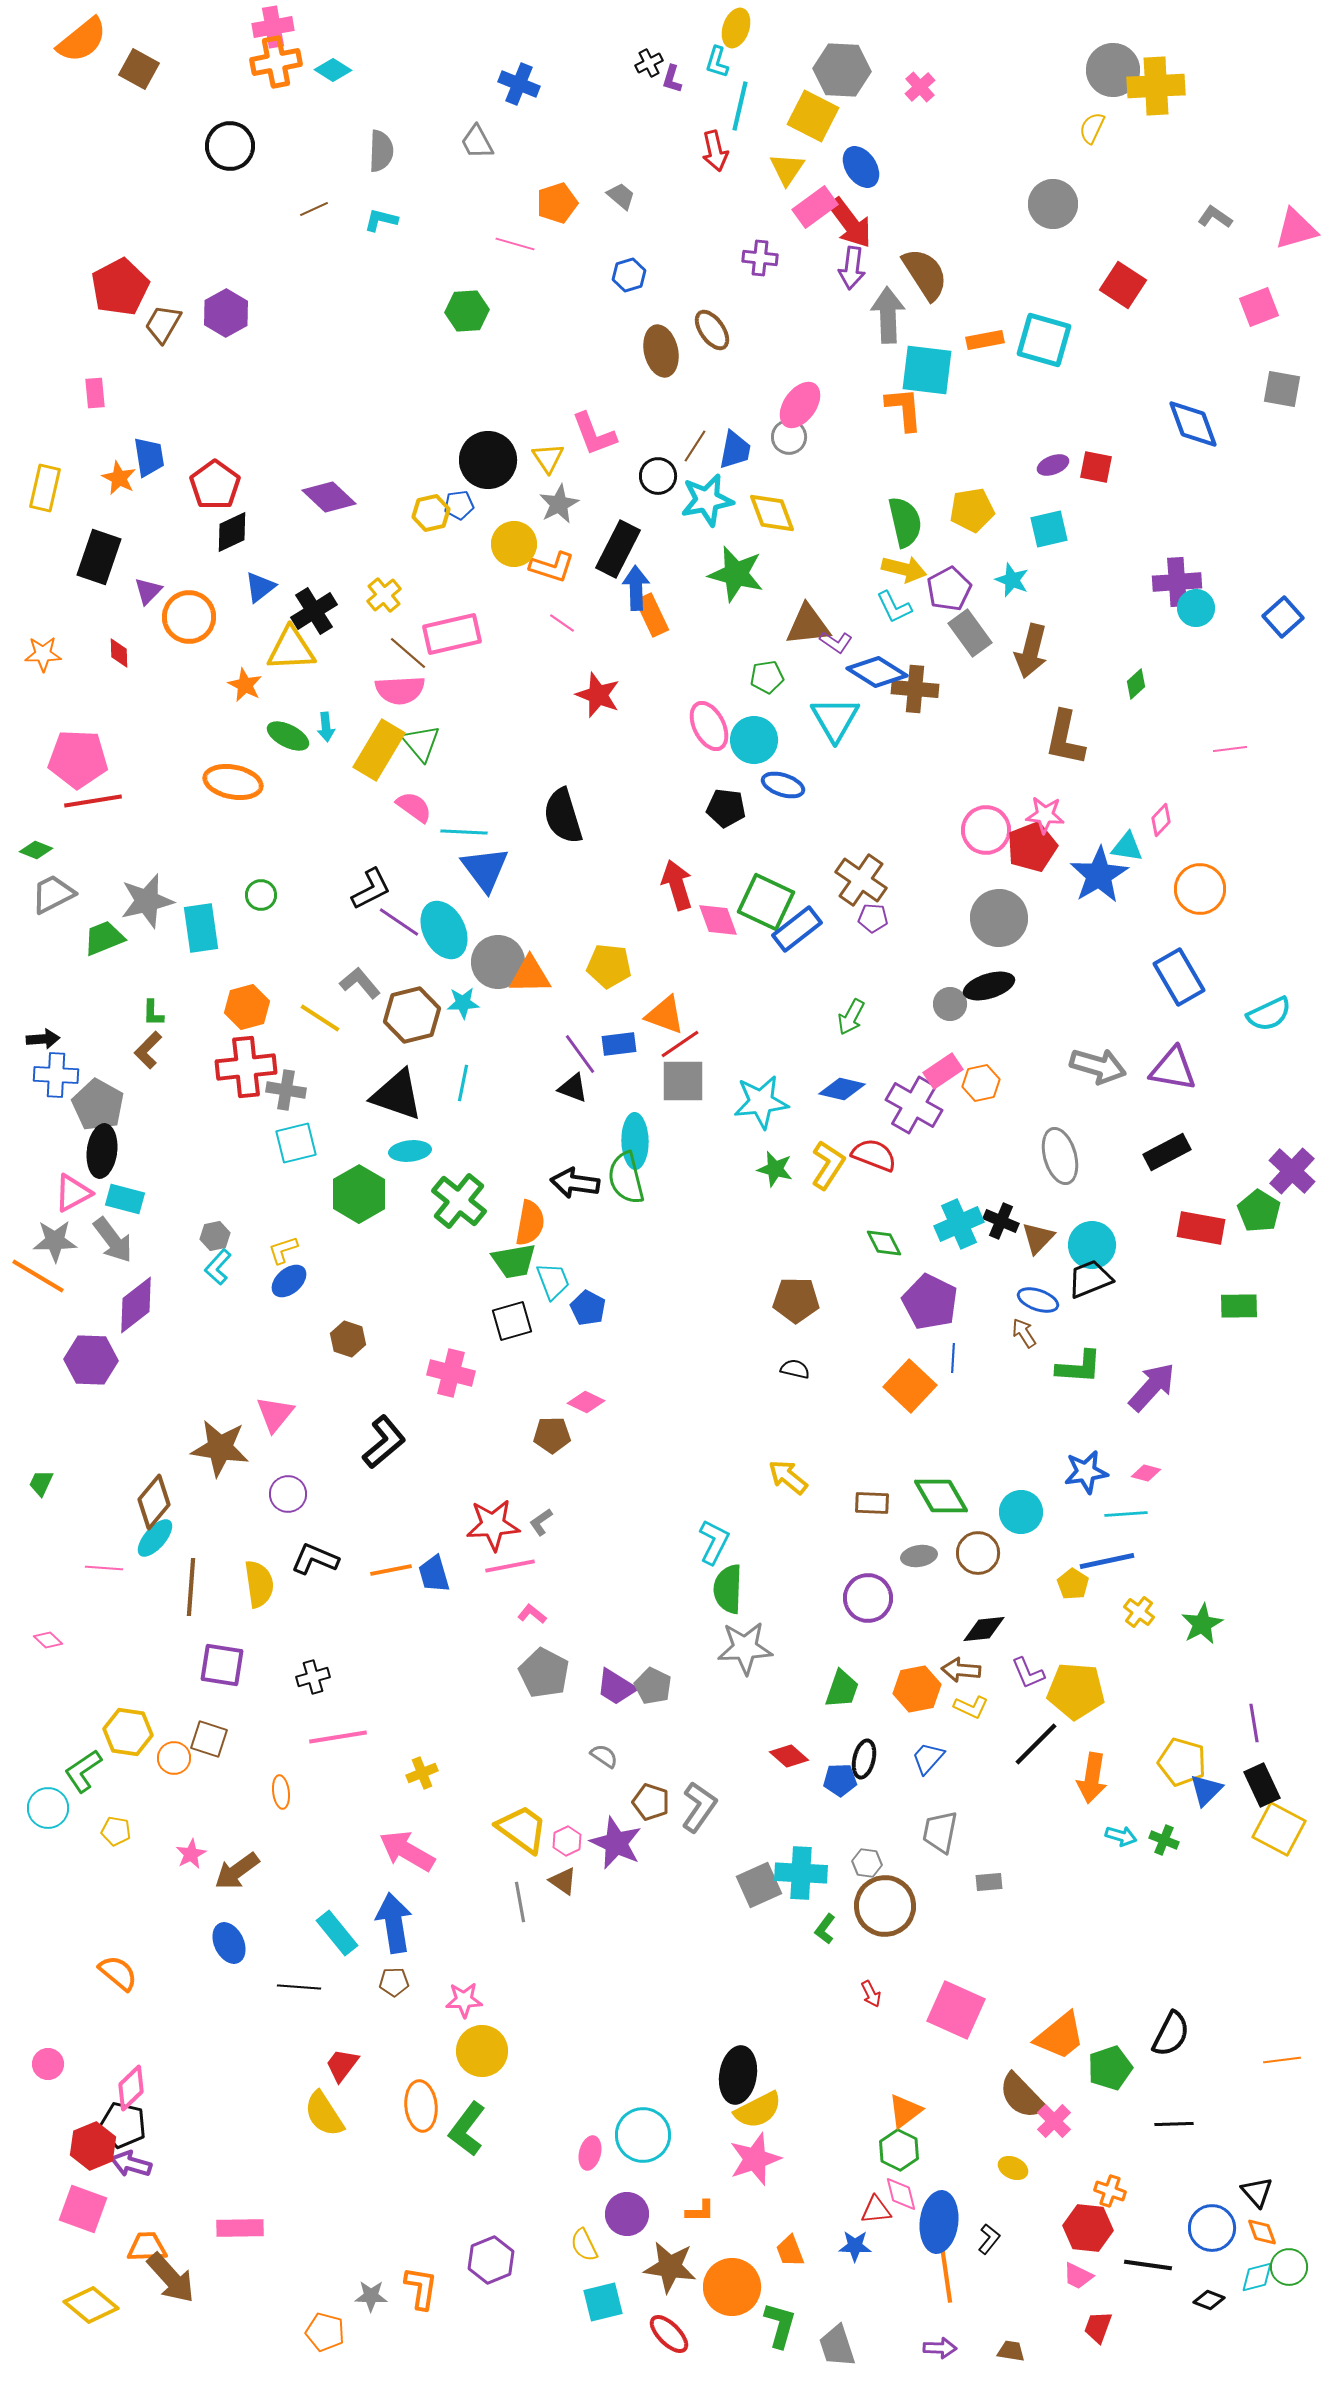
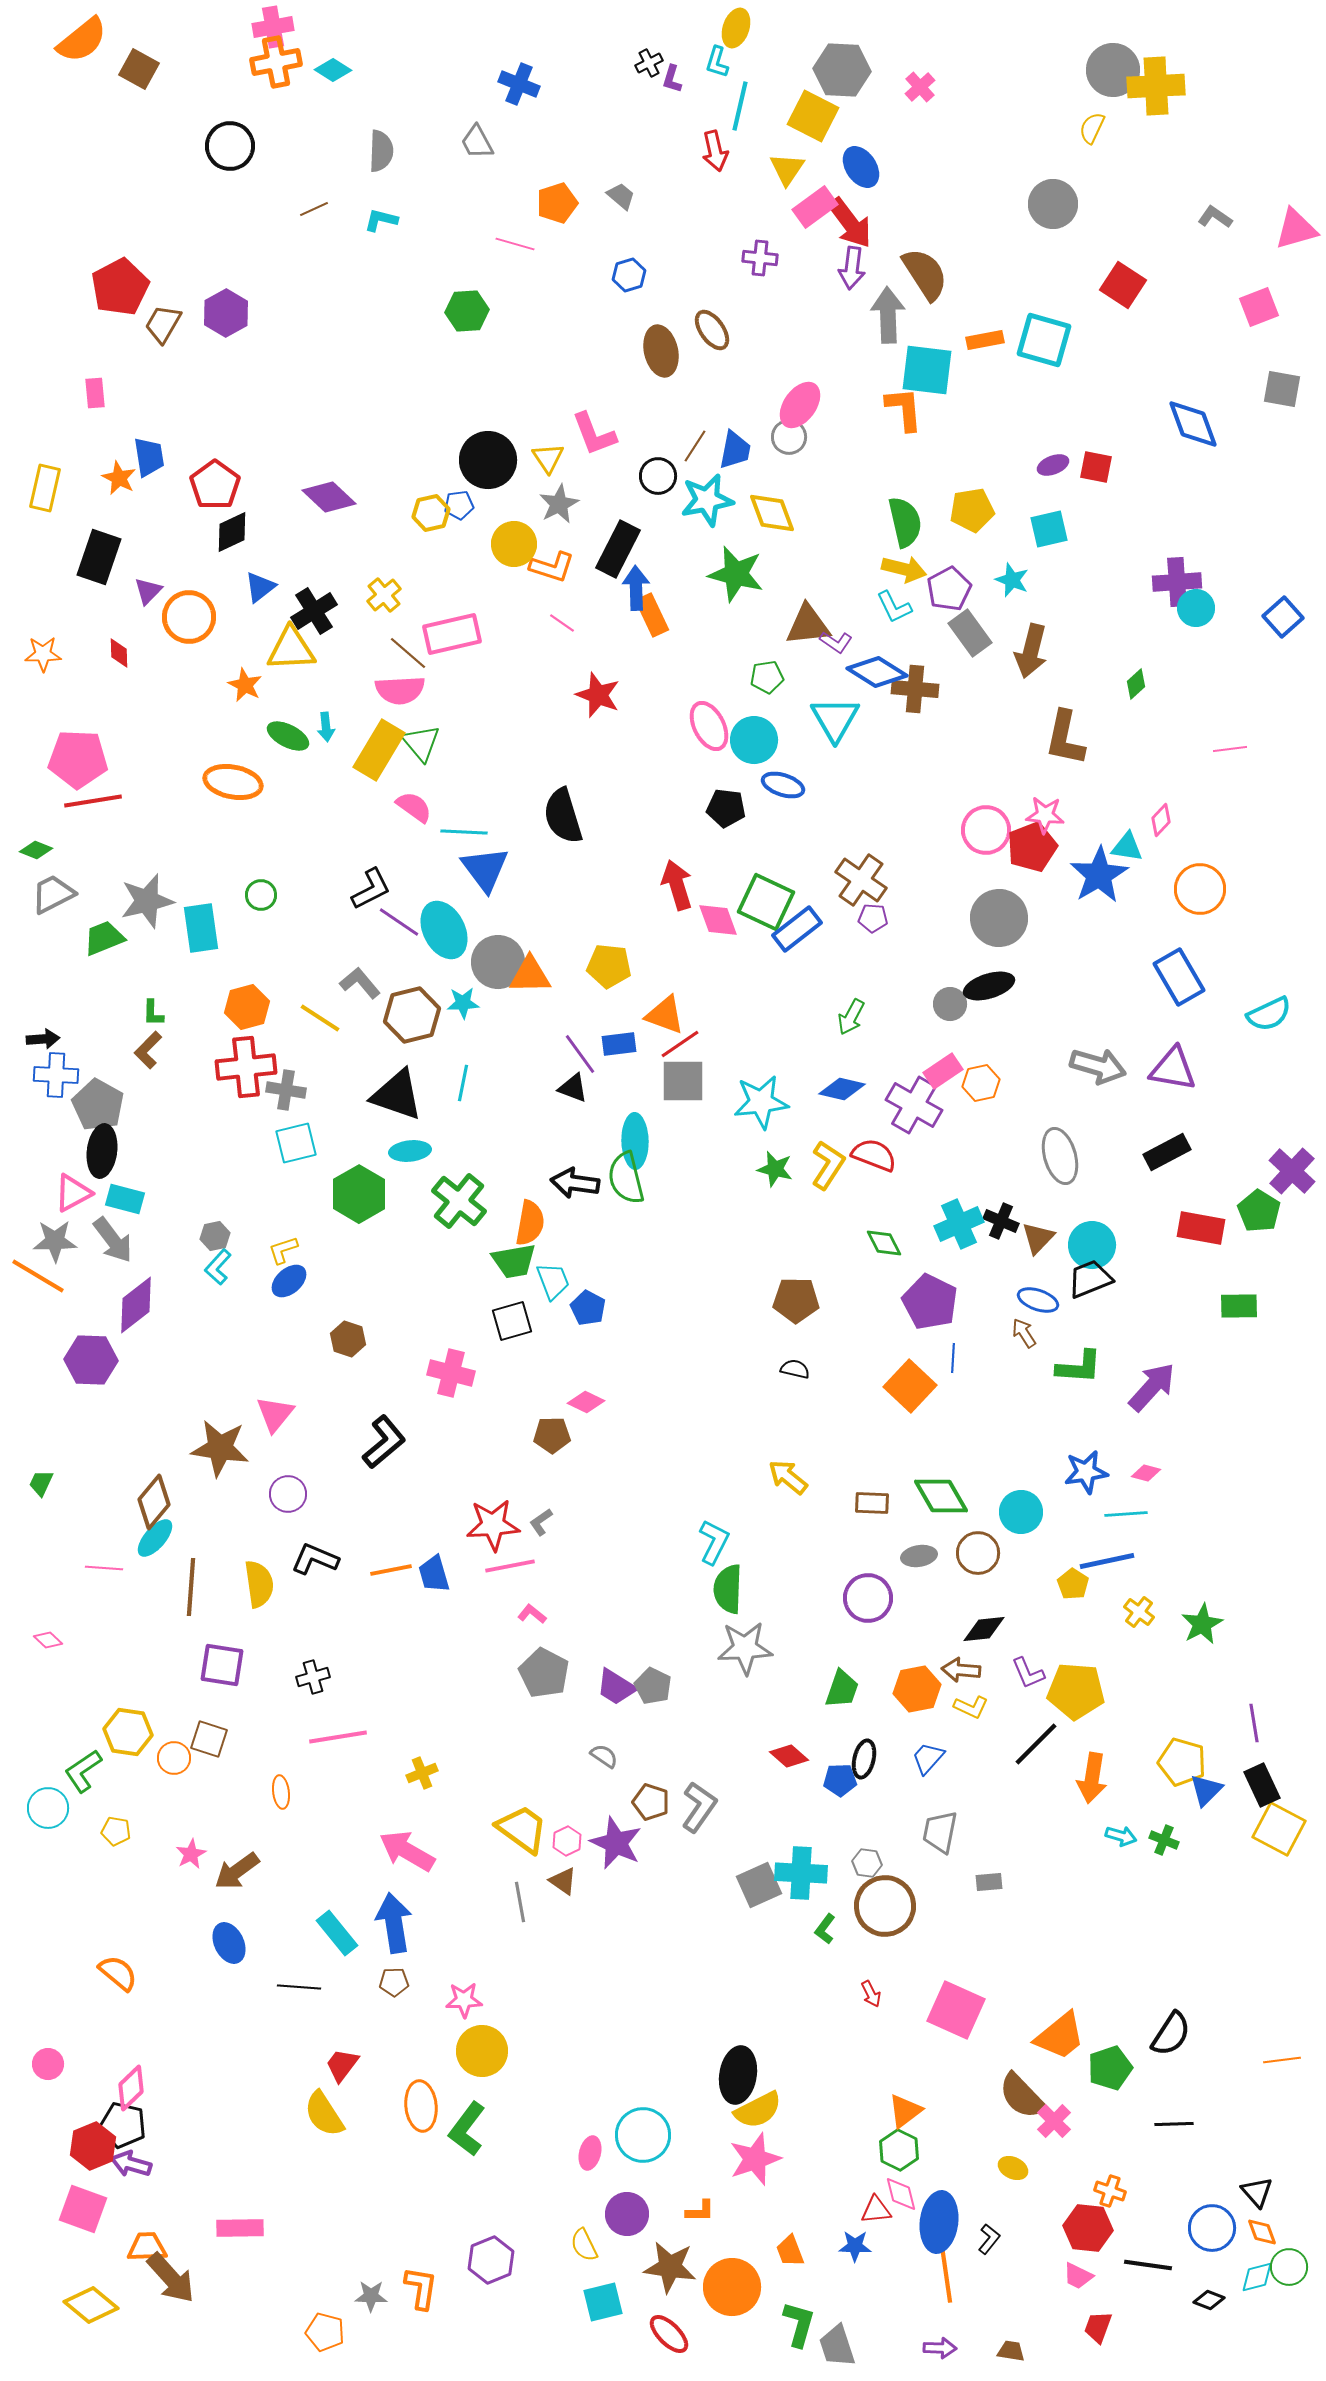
black semicircle at (1171, 2034): rotated 6 degrees clockwise
green L-shape at (780, 2325): moved 19 px right, 1 px up
